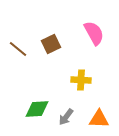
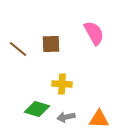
brown square: rotated 24 degrees clockwise
yellow cross: moved 19 px left, 4 px down
green diamond: rotated 20 degrees clockwise
gray arrow: rotated 42 degrees clockwise
